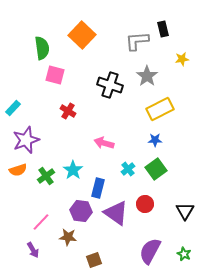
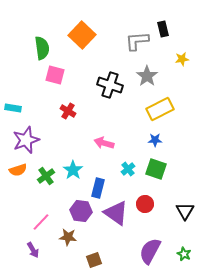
cyan rectangle: rotated 56 degrees clockwise
green square: rotated 35 degrees counterclockwise
